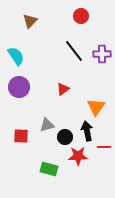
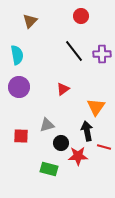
cyan semicircle: moved 1 px right, 1 px up; rotated 24 degrees clockwise
black circle: moved 4 px left, 6 px down
red line: rotated 16 degrees clockwise
